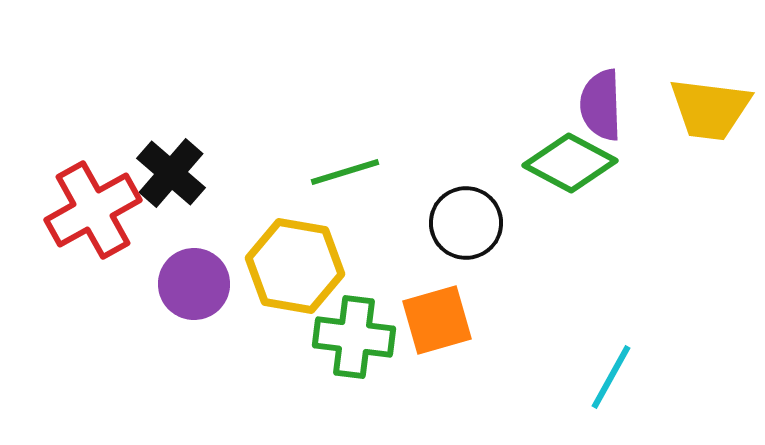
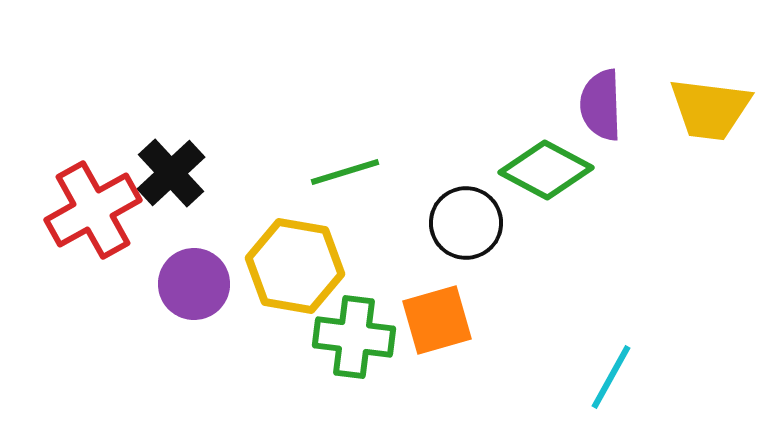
green diamond: moved 24 px left, 7 px down
black cross: rotated 6 degrees clockwise
